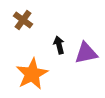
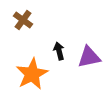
black arrow: moved 6 px down
purple triangle: moved 3 px right, 4 px down
